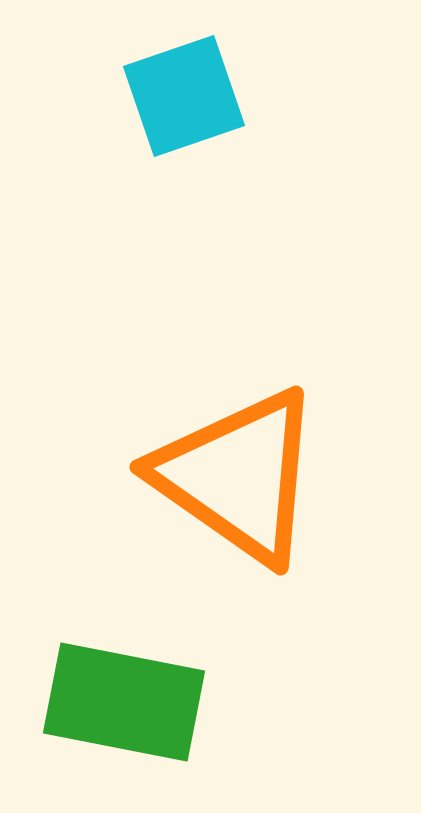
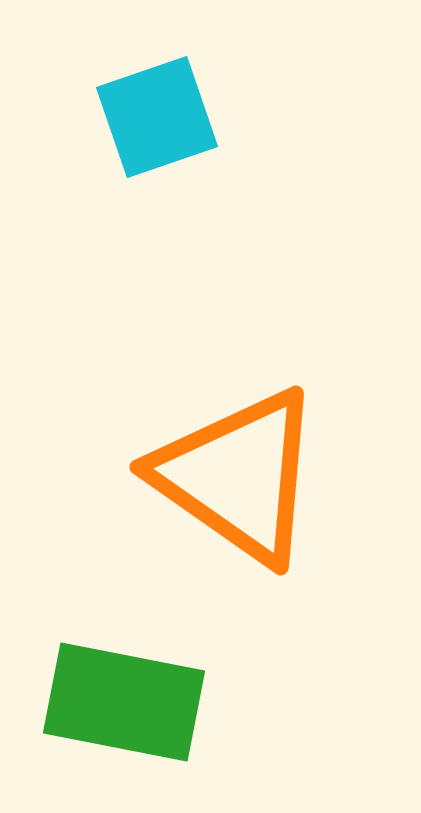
cyan square: moved 27 px left, 21 px down
